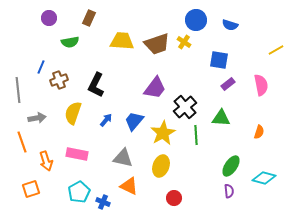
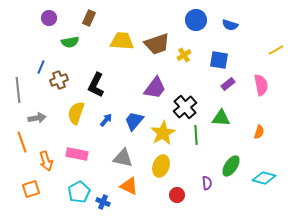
yellow cross: moved 13 px down; rotated 24 degrees clockwise
yellow semicircle: moved 3 px right
purple semicircle: moved 22 px left, 8 px up
red circle: moved 3 px right, 3 px up
